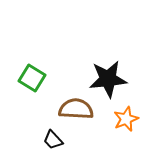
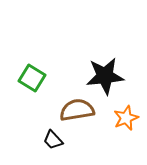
black star: moved 3 px left, 3 px up
brown semicircle: moved 1 px right, 1 px down; rotated 12 degrees counterclockwise
orange star: moved 1 px up
